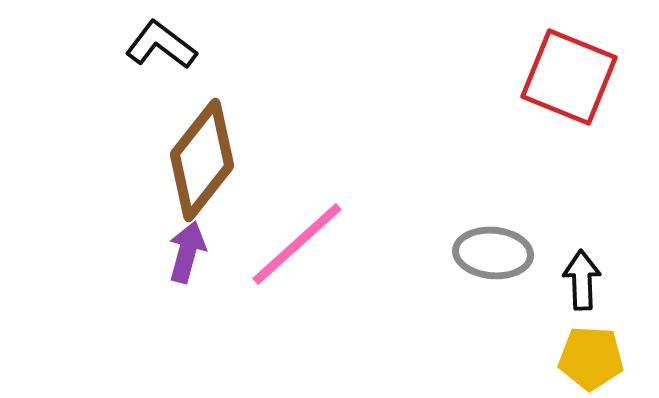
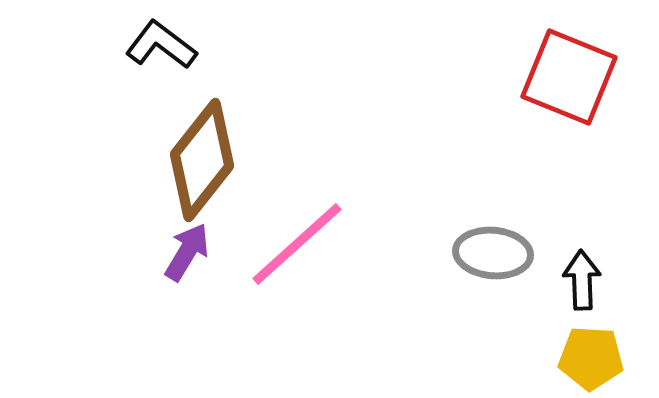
purple arrow: rotated 16 degrees clockwise
